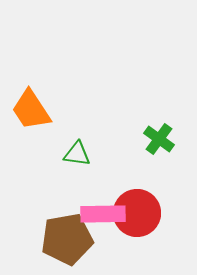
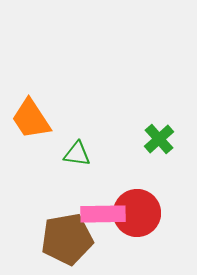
orange trapezoid: moved 9 px down
green cross: rotated 12 degrees clockwise
